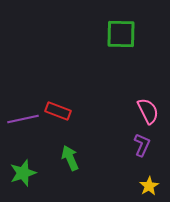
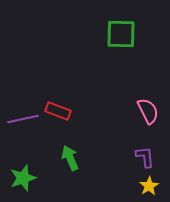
purple L-shape: moved 3 px right, 12 px down; rotated 30 degrees counterclockwise
green star: moved 5 px down
